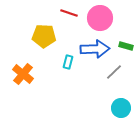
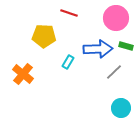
pink circle: moved 16 px right
blue arrow: moved 3 px right
cyan rectangle: rotated 16 degrees clockwise
